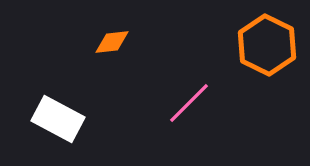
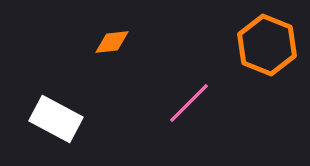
orange hexagon: rotated 4 degrees counterclockwise
white rectangle: moved 2 px left
